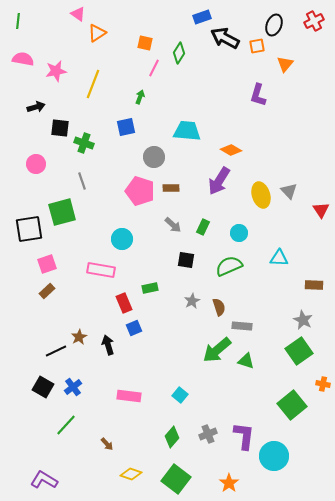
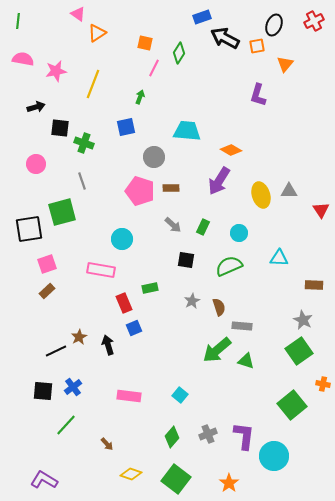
gray triangle at (289, 191): rotated 48 degrees counterclockwise
black square at (43, 387): moved 4 px down; rotated 25 degrees counterclockwise
